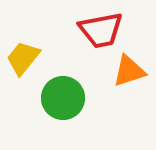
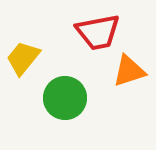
red trapezoid: moved 3 px left, 2 px down
green circle: moved 2 px right
